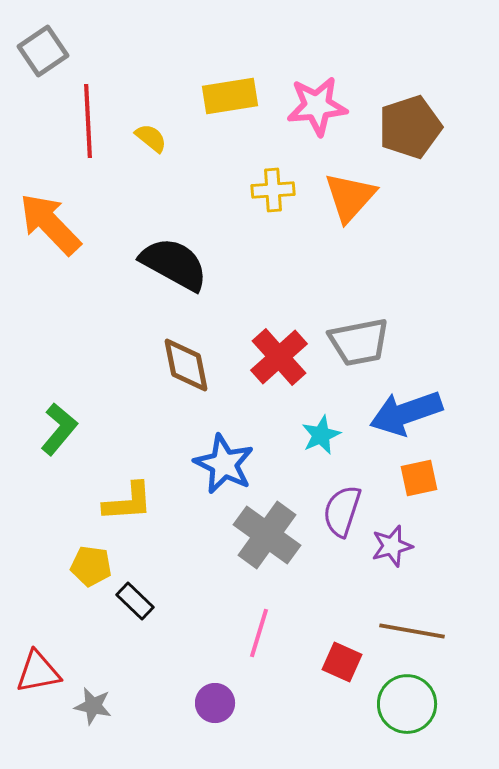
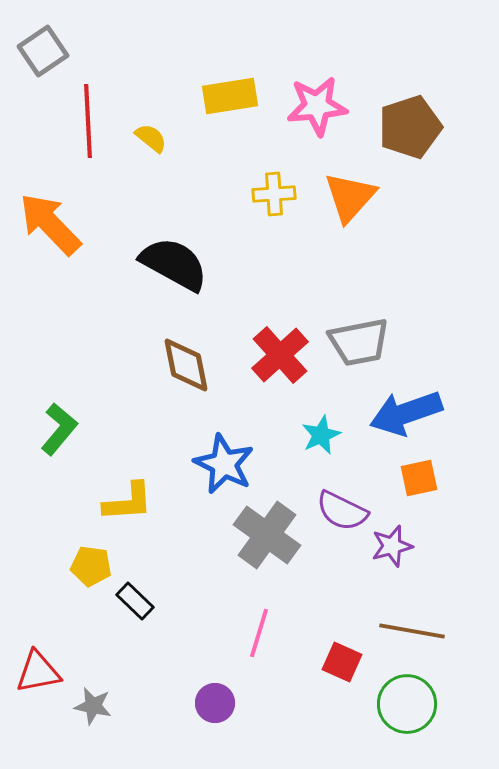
yellow cross: moved 1 px right, 4 px down
red cross: moved 1 px right, 2 px up
purple semicircle: rotated 82 degrees counterclockwise
